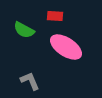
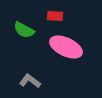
pink ellipse: rotated 8 degrees counterclockwise
gray L-shape: rotated 30 degrees counterclockwise
